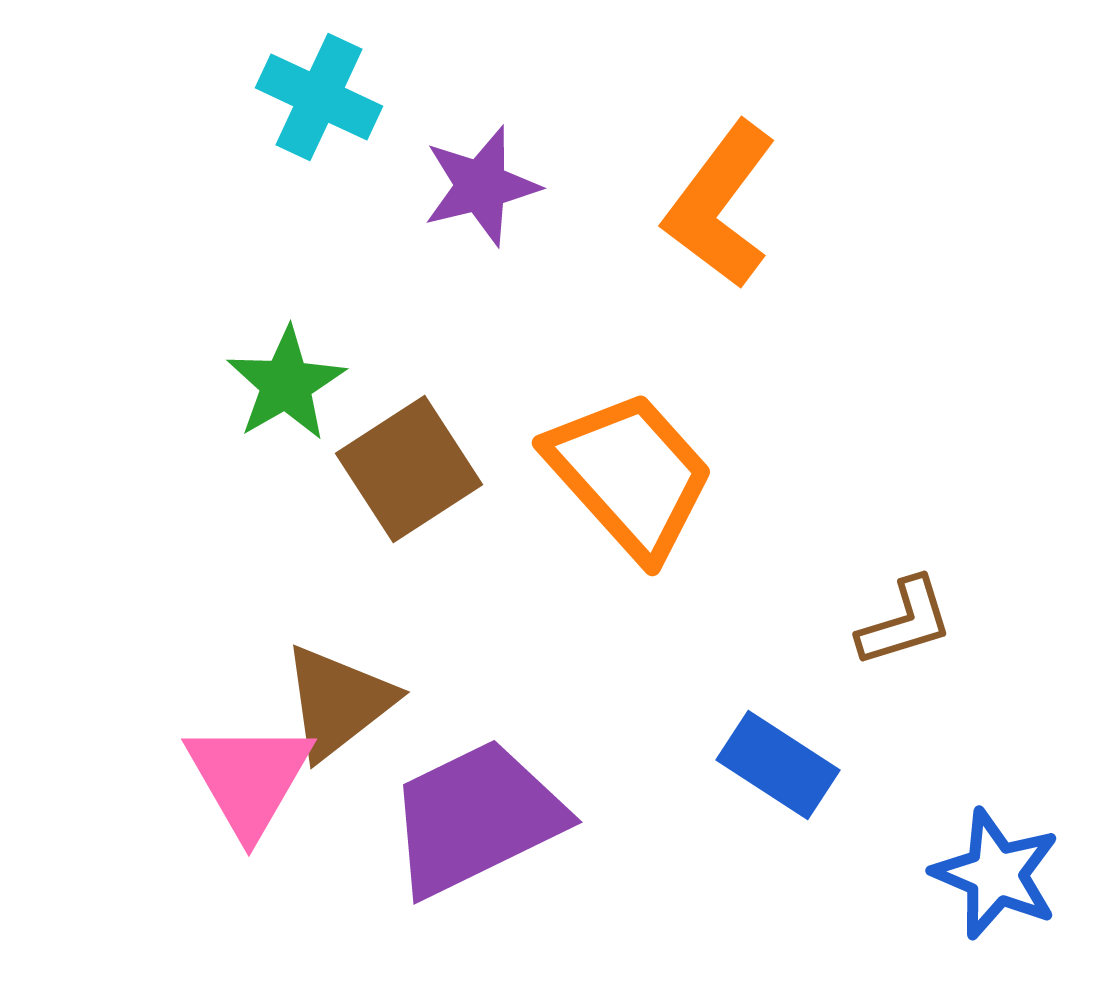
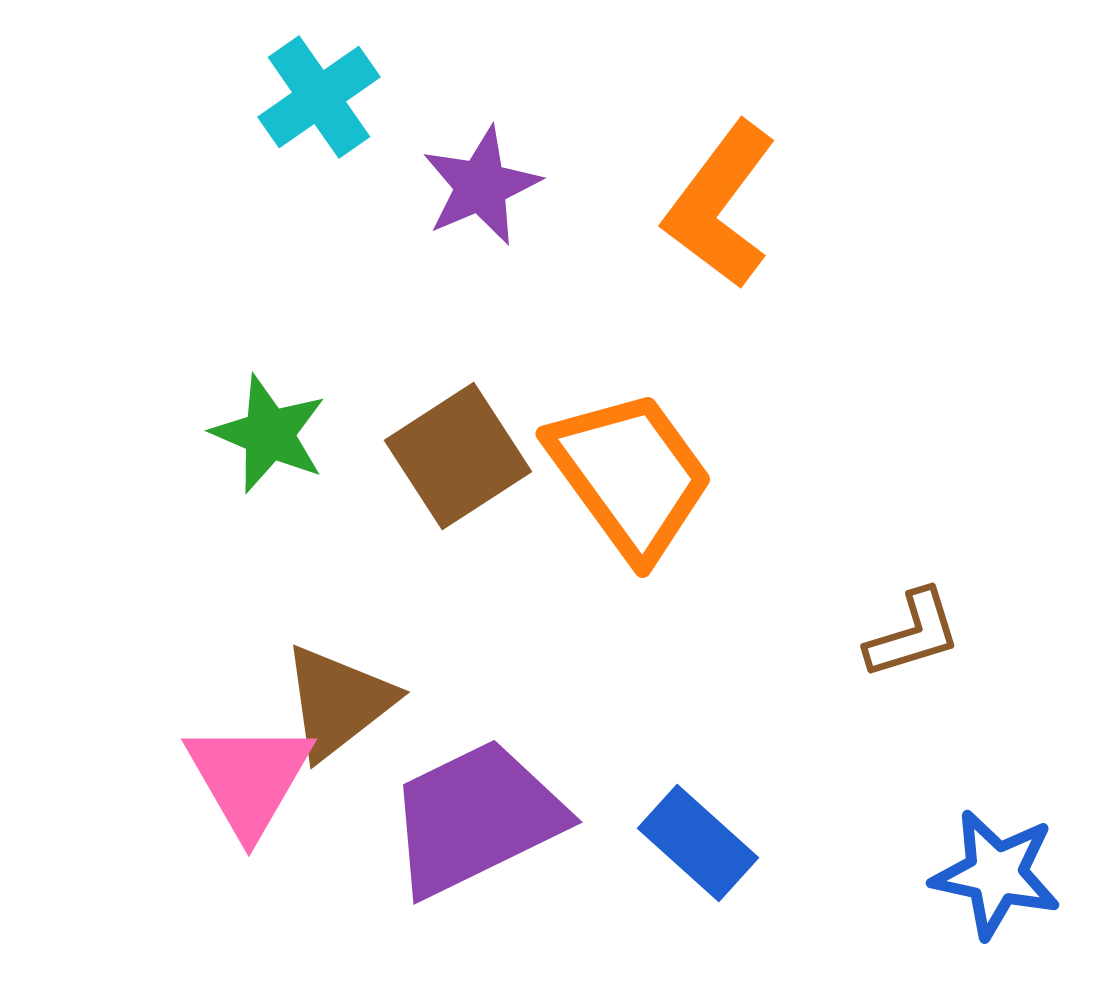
cyan cross: rotated 30 degrees clockwise
purple star: rotated 9 degrees counterclockwise
green star: moved 17 px left, 50 px down; rotated 19 degrees counterclockwise
brown square: moved 49 px right, 13 px up
orange trapezoid: rotated 6 degrees clockwise
brown L-shape: moved 8 px right, 12 px down
blue rectangle: moved 80 px left, 78 px down; rotated 9 degrees clockwise
blue star: rotated 11 degrees counterclockwise
